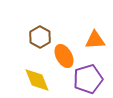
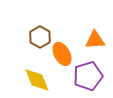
orange ellipse: moved 2 px left, 2 px up
purple pentagon: moved 3 px up
